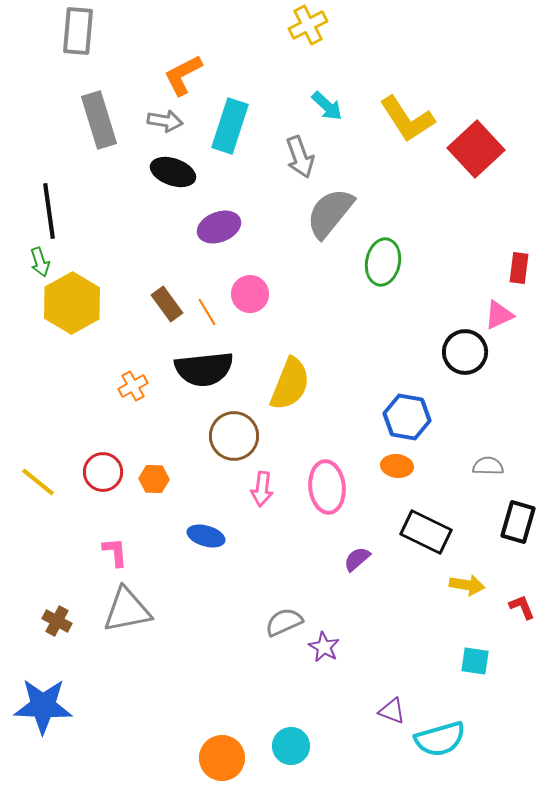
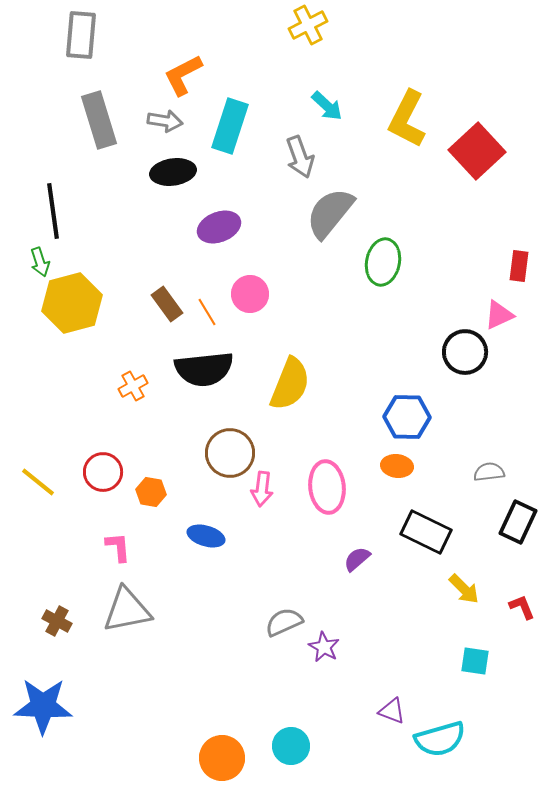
gray rectangle at (78, 31): moved 3 px right, 4 px down
yellow L-shape at (407, 119): rotated 60 degrees clockwise
red square at (476, 149): moved 1 px right, 2 px down
black ellipse at (173, 172): rotated 27 degrees counterclockwise
black line at (49, 211): moved 4 px right
red rectangle at (519, 268): moved 2 px up
yellow hexagon at (72, 303): rotated 14 degrees clockwise
blue hexagon at (407, 417): rotated 9 degrees counterclockwise
brown circle at (234, 436): moved 4 px left, 17 px down
gray semicircle at (488, 466): moved 1 px right, 6 px down; rotated 8 degrees counterclockwise
orange hexagon at (154, 479): moved 3 px left, 13 px down; rotated 8 degrees clockwise
black rectangle at (518, 522): rotated 9 degrees clockwise
pink L-shape at (115, 552): moved 3 px right, 5 px up
yellow arrow at (467, 585): moved 3 px left, 4 px down; rotated 36 degrees clockwise
